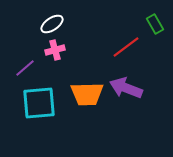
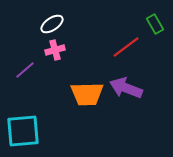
purple line: moved 2 px down
cyan square: moved 16 px left, 28 px down
